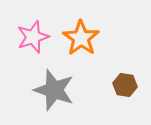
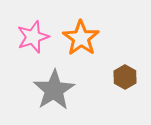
brown hexagon: moved 8 px up; rotated 20 degrees clockwise
gray star: rotated 21 degrees clockwise
